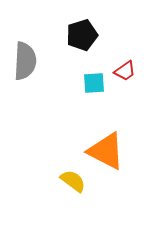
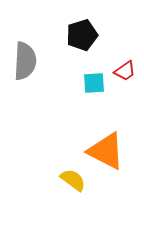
yellow semicircle: moved 1 px up
